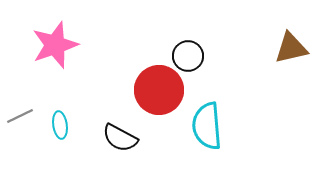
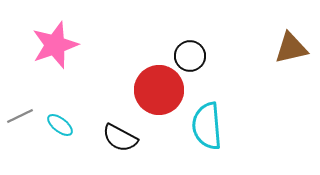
black circle: moved 2 px right
cyan ellipse: rotated 44 degrees counterclockwise
